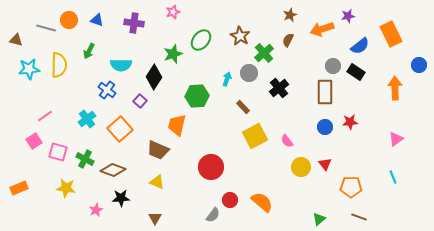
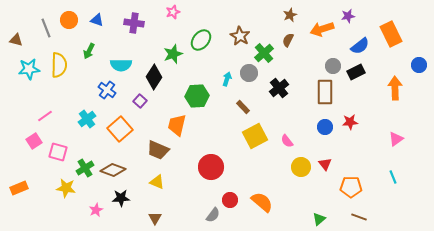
gray line at (46, 28): rotated 54 degrees clockwise
black rectangle at (356, 72): rotated 60 degrees counterclockwise
green cross at (85, 159): moved 9 px down; rotated 30 degrees clockwise
